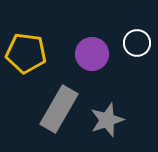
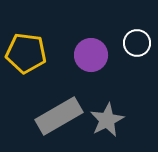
purple circle: moved 1 px left, 1 px down
gray rectangle: moved 7 px down; rotated 30 degrees clockwise
gray star: rotated 8 degrees counterclockwise
